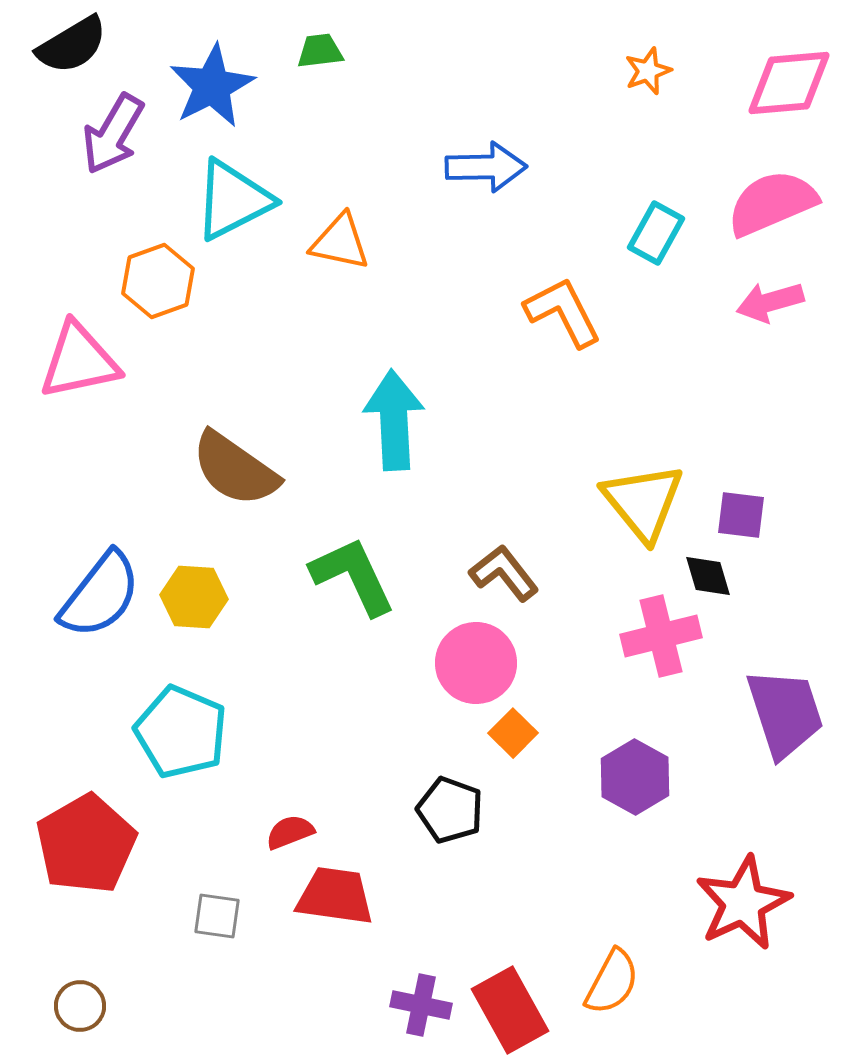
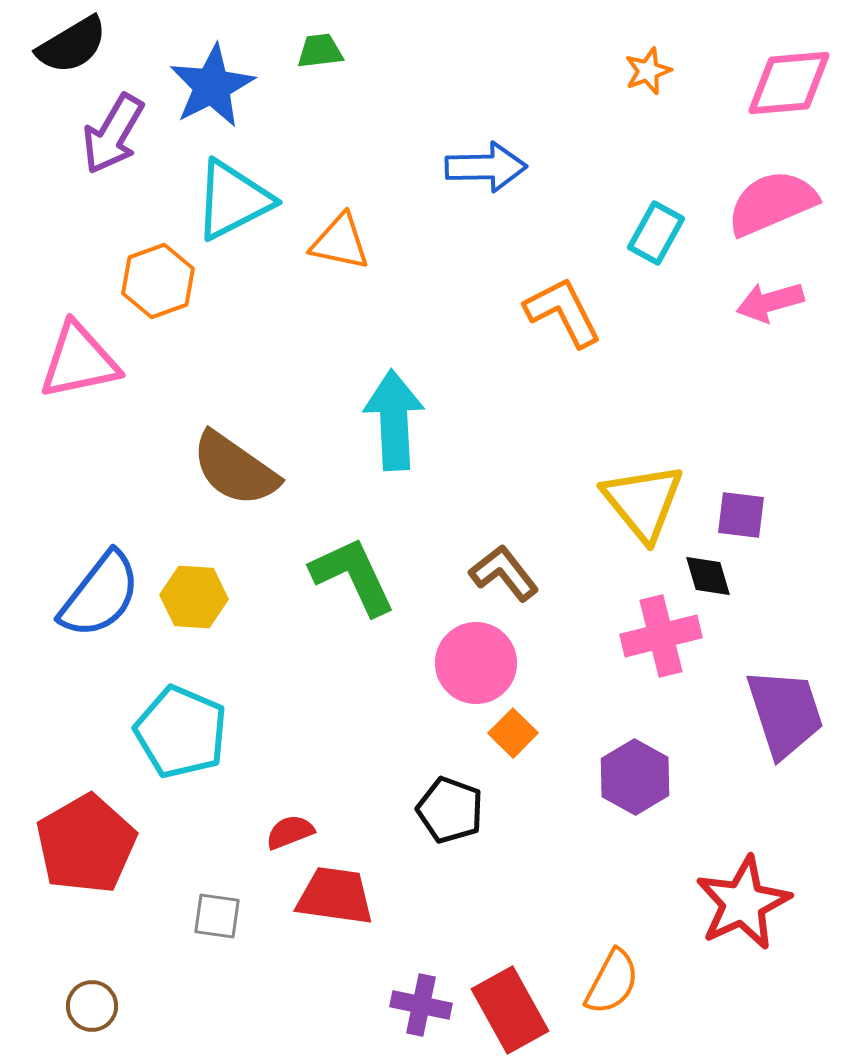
brown circle: moved 12 px right
